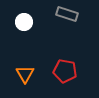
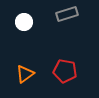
gray rectangle: rotated 35 degrees counterclockwise
orange triangle: rotated 24 degrees clockwise
